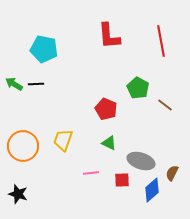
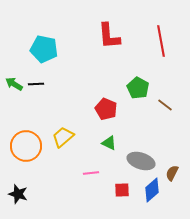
yellow trapezoid: moved 3 px up; rotated 30 degrees clockwise
orange circle: moved 3 px right
red square: moved 10 px down
